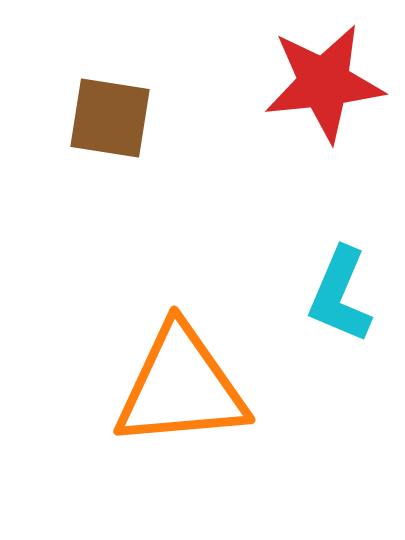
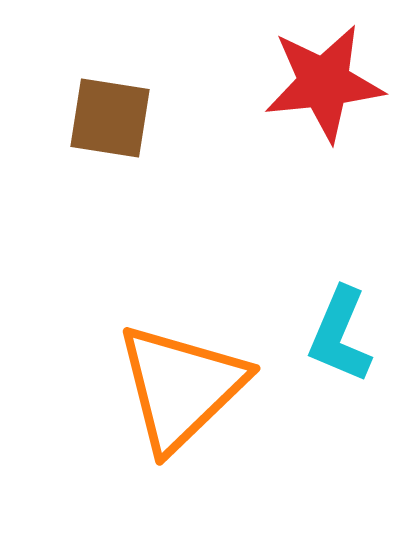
cyan L-shape: moved 40 px down
orange triangle: rotated 39 degrees counterclockwise
